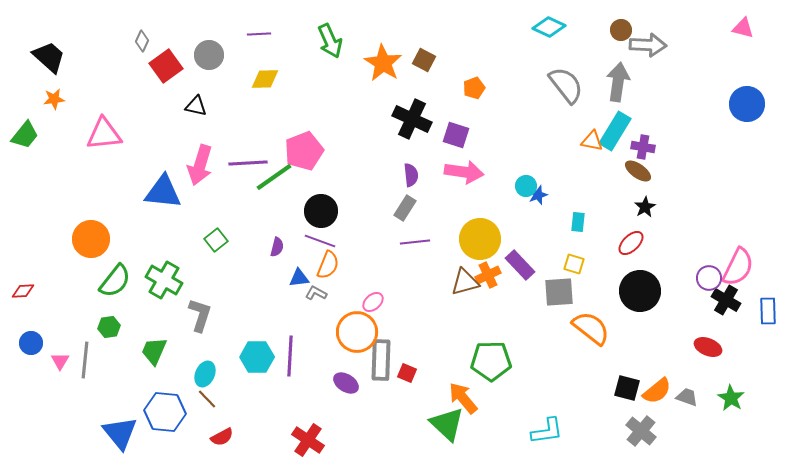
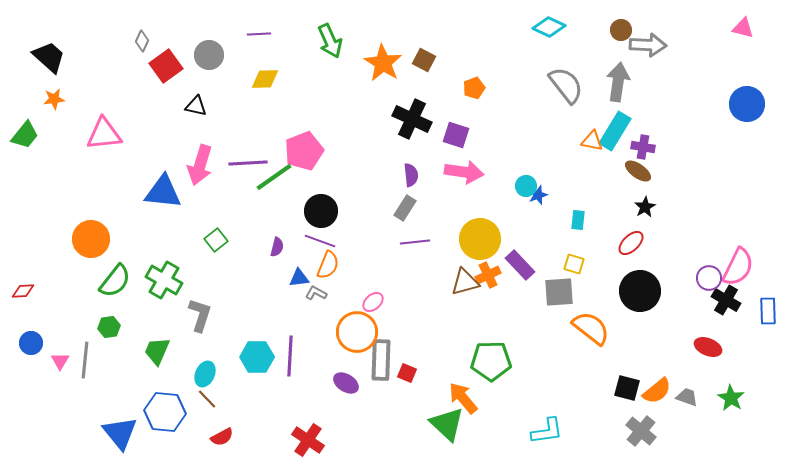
cyan rectangle at (578, 222): moved 2 px up
green trapezoid at (154, 351): moved 3 px right
